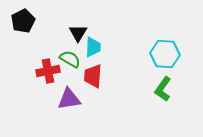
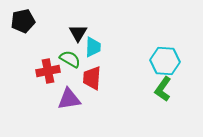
black pentagon: rotated 15 degrees clockwise
cyan hexagon: moved 7 px down
red trapezoid: moved 1 px left, 2 px down
